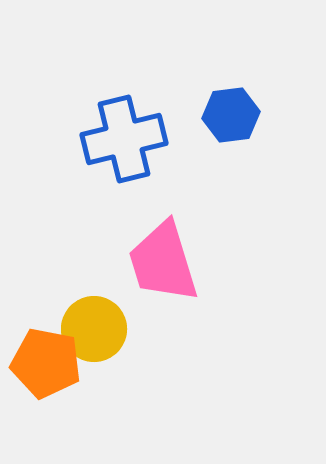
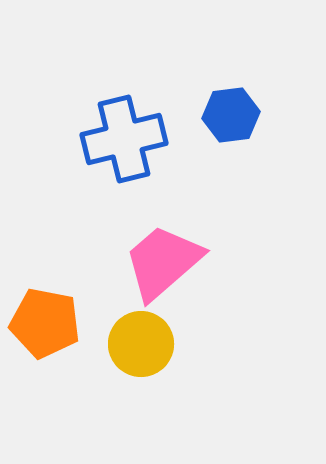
pink trapezoid: rotated 66 degrees clockwise
yellow circle: moved 47 px right, 15 px down
orange pentagon: moved 1 px left, 40 px up
